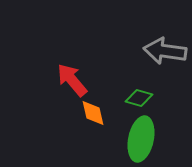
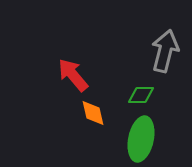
gray arrow: rotated 96 degrees clockwise
red arrow: moved 1 px right, 5 px up
green diamond: moved 2 px right, 3 px up; rotated 16 degrees counterclockwise
